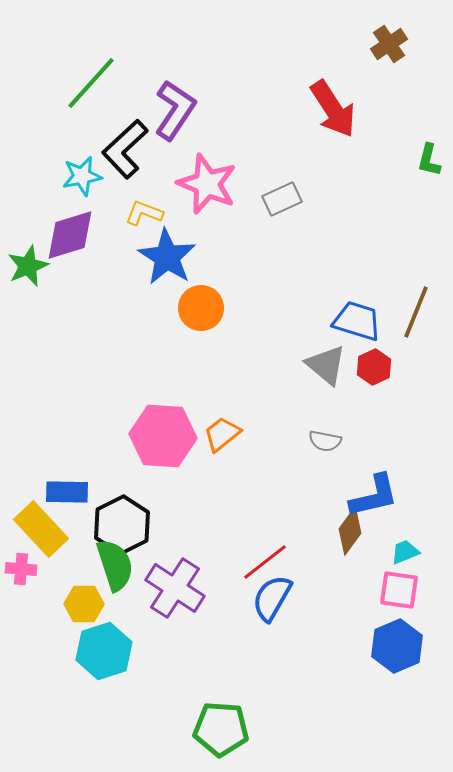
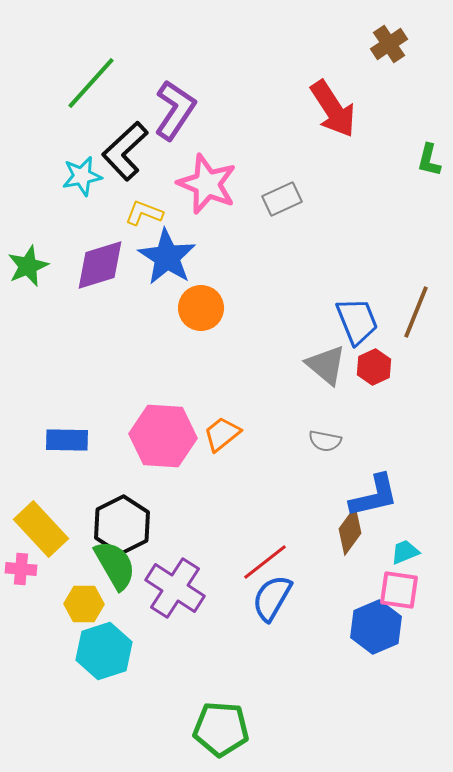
black L-shape: moved 2 px down
purple diamond: moved 30 px right, 30 px down
blue trapezoid: rotated 51 degrees clockwise
blue rectangle: moved 52 px up
green semicircle: rotated 12 degrees counterclockwise
blue hexagon: moved 21 px left, 19 px up
